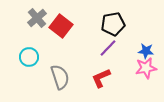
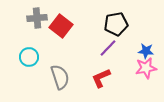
gray cross: rotated 36 degrees clockwise
black pentagon: moved 3 px right
